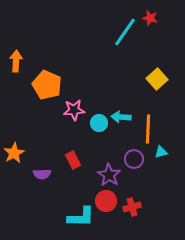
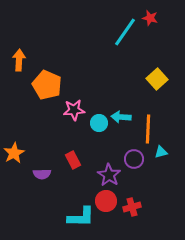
orange arrow: moved 3 px right, 1 px up
